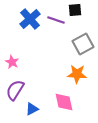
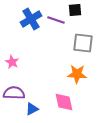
blue cross: moved 1 px right; rotated 10 degrees clockwise
gray square: moved 1 px up; rotated 35 degrees clockwise
purple semicircle: moved 1 px left, 3 px down; rotated 60 degrees clockwise
